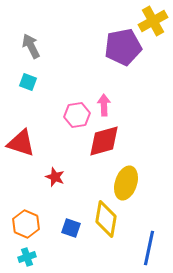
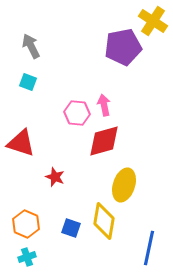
yellow cross: rotated 28 degrees counterclockwise
pink arrow: rotated 10 degrees counterclockwise
pink hexagon: moved 2 px up; rotated 15 degrees clockwise
yellow ellipse: moved 2 px left, 2 px down
yellow diamond: moved 2 px left, 2 px down
